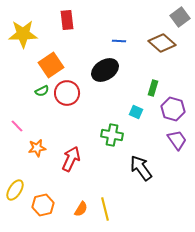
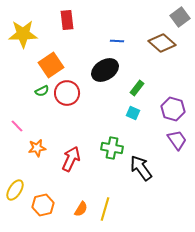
blue line: moved 2 px left
green rectangle: moved 16 px left; rotated 21 degrees clockwise
cyan square: moved 3 px left, 1 px down
green cross: moved 13 px down
yellow line: rotated 30 degrees clockwise
